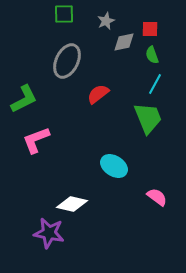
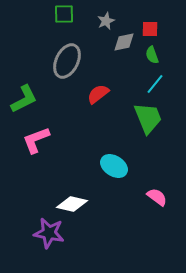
cyan line: rotated 10 degrees clockwise
